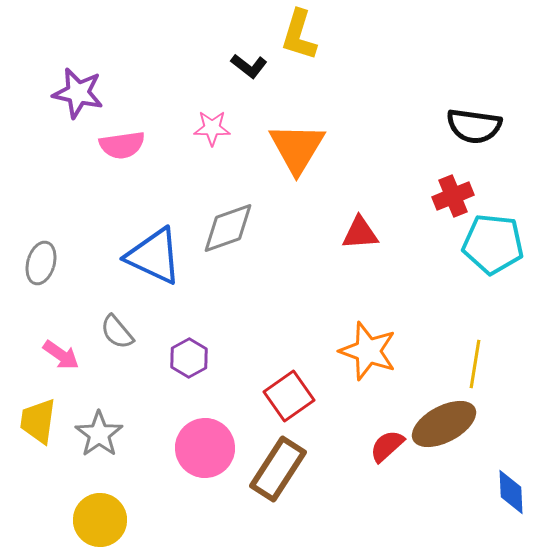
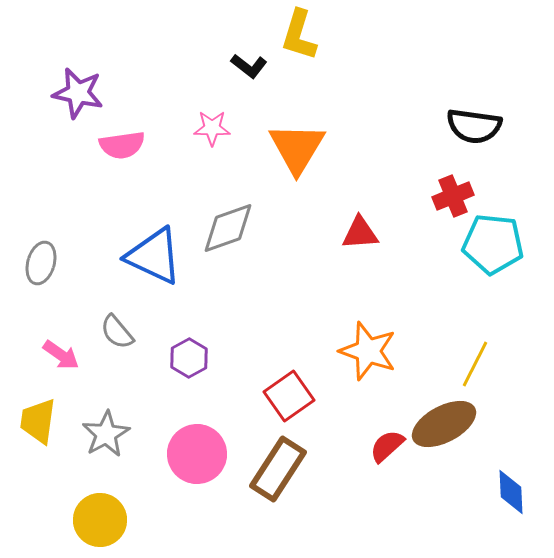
yellow line: rotated 18 degrees clockwise
gray star: moved 7 px right; rotated 6 degrees clockwise
pink circle: moved 8 px left, 6 px down
